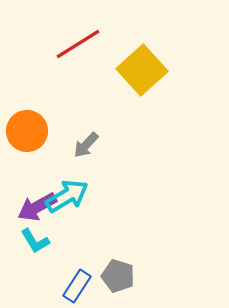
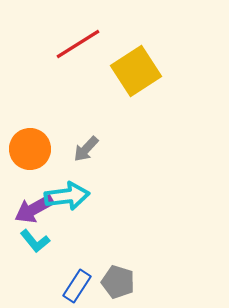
yellow square: moved 6 px left, 1 px down; rotated 9 degrees clockwise
orange circle: moved 3 px right, 18 px down
gray arrow: moved 4 px down
cyan arrow: rotated 24 degrees clockwise
purple arrow: moved 3 px left, 2 px down
cyan L-shape: rotated 8 degrees counterclockwise
gray pentagon: moved 6 px down
